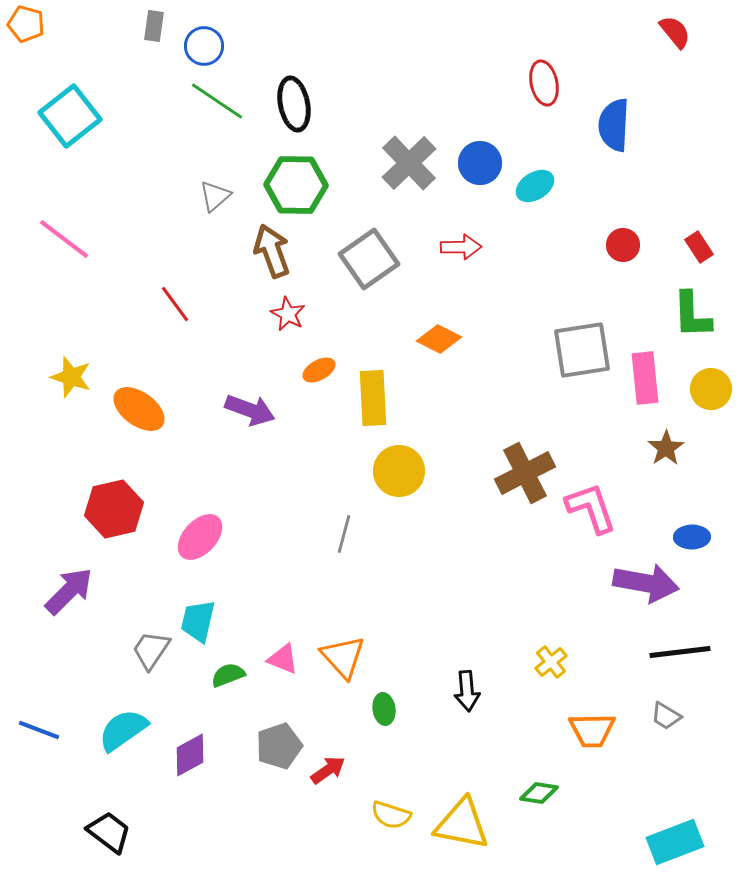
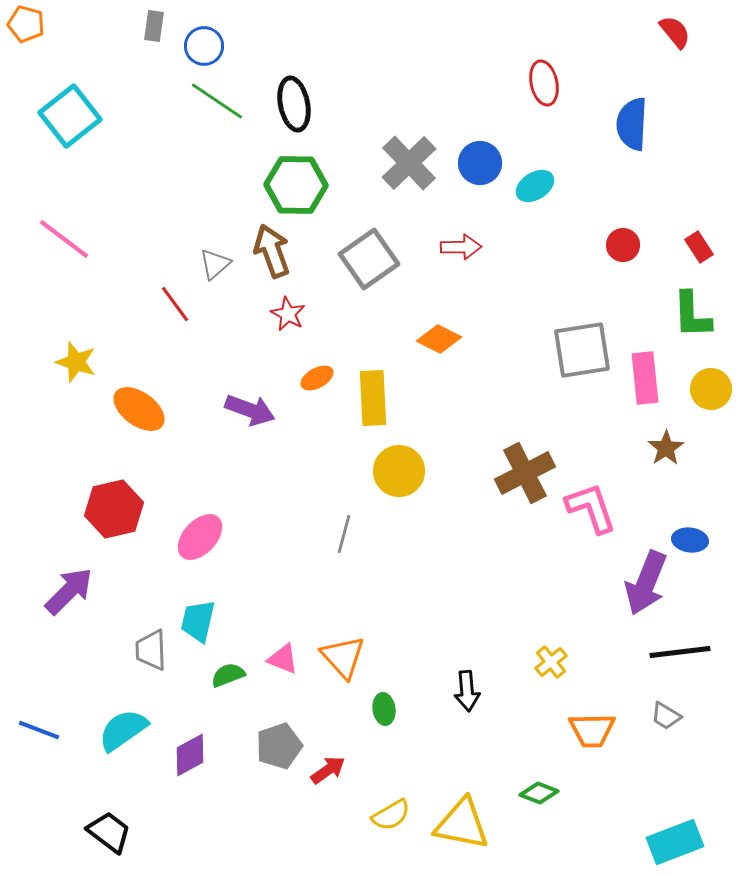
blue semicircle at (614, 125): moved 18 px right, 1 px up
gray triangle at (215, 196): moved 68 px down
orange ellipse at (319, 370): moved 2 px left, 8 px down
yellow star at (71, 377): moved 5 px right, 15 px up
blue ellipse at (692, 537): moved 2 px left, 3 px down; rotated 8 degrees clockwise
purple arrow at (646, 583): rotated 102 degrees clockwise
gray trapezoid at (151, 650): rotated 36 degrees counterclockwise
green diamond at (539, 793): rotated 12 degrees clockwise
yellow semicircle at (391, 815): rotated 48 degrees counterclockwise
